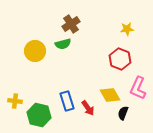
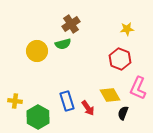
yellow circle: moved 2 px right
green hexagon: moved 1 px left, 2 px down; rotated 15 degrees clockwise
